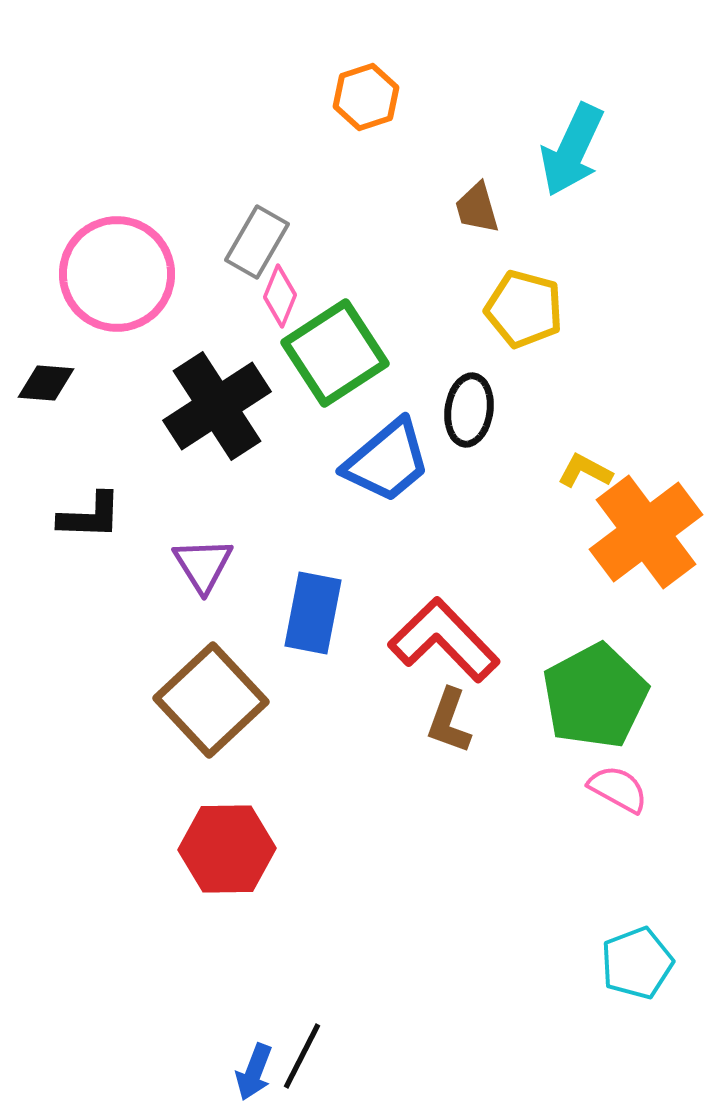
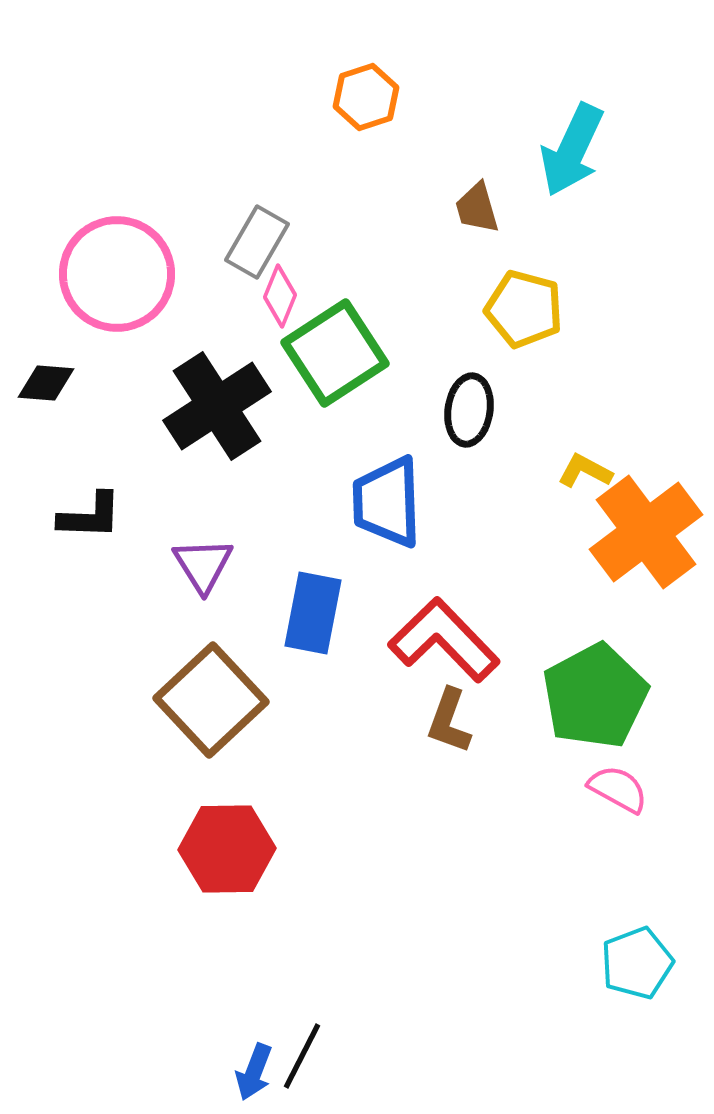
blue trapezoid: moved 41 px down; rotated 128 degrees clockwise
